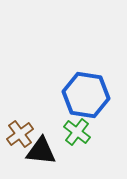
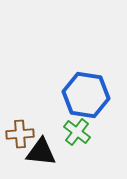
brown cross: rotated 32 degrees clockwise
black triangle: moved 1 px down
